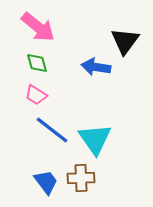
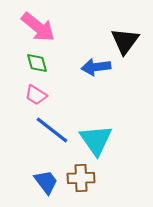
blue arrow: rotated 16 degrees counterclockwise
cyan triangle: moved 1 px right, 1 px down
